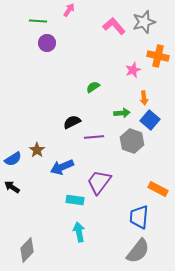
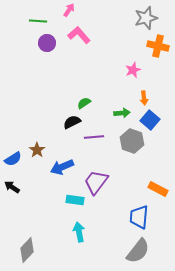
gray star: moved 2 px right, 4 px up
pink L-shape: moved 35 px left, 9 px down
orange cross: moved 10 px up
green semicircle: moved 9 px left, 16 px down
purple trapezoid: moved 3 px left
